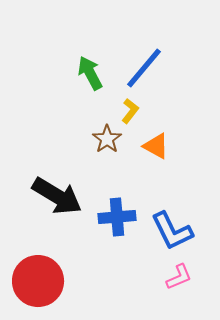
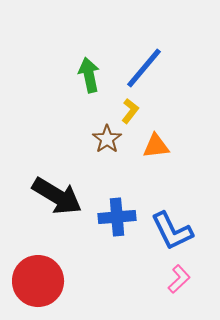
green arrow: moved 1 px left, 2 px down; rotated 16 degrees clockwise
orange triangle: rotated 36 degrees counterclockwise
pink L-shape: moved 2 px down; rotated 20 degrees counterclockwise
